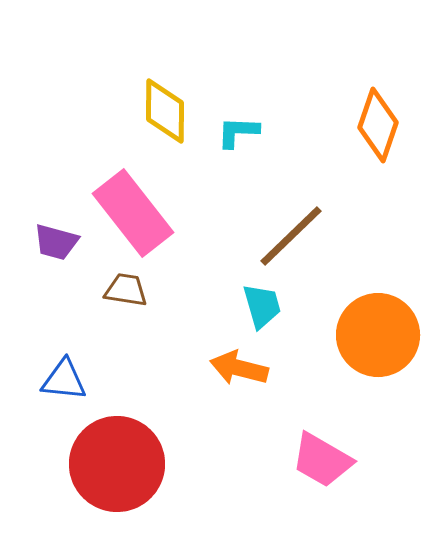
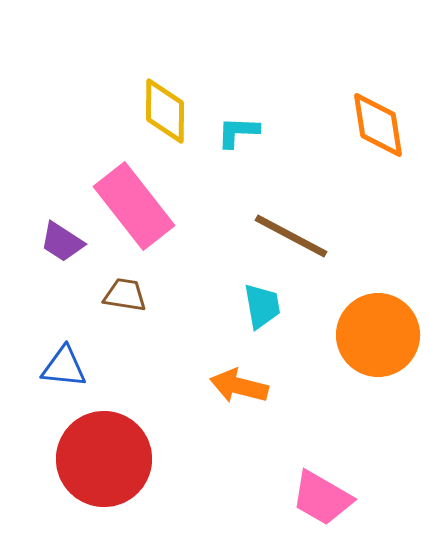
orange diamond: rotated 28 degrees counterclockwise
pink rectangle: moved 1 px right, 7 px up
brown line: rotated 72 degrees clockwise
purple trapezoid: moved 6 px right; rotated 18 degrees clockwise
brown trapezoid: moved 1 px left, 5 px down
cyan trapezoid: rotated 6 degrees clockwise
orange arrow: moved 18 px down
blue triangle: moved 13 px up
pink trapezoid: moved 38 px down
red circle: moved 13 px left, 5 px up
